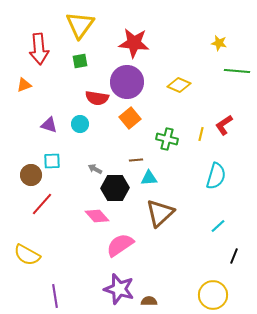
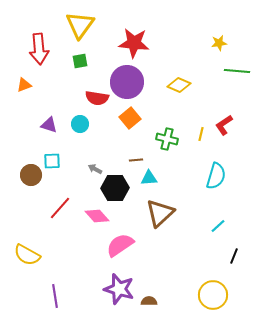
yellow star: rotated 21 degrees counterclockwise
red line: moved 18 px right, 4 px down
